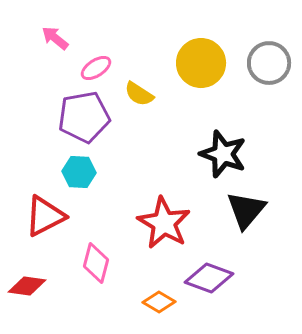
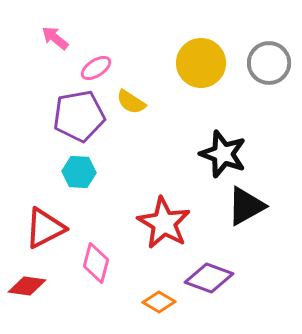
yellow semicircle: moved 8 px left, 8 px down
purple pentagon: moved 5 px left, 1 px up
black triangle: moved 4 px up; rotated 21 degrees clockwise
red triangle: moved 12 px down
